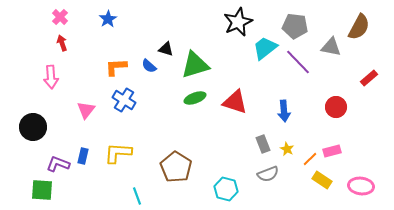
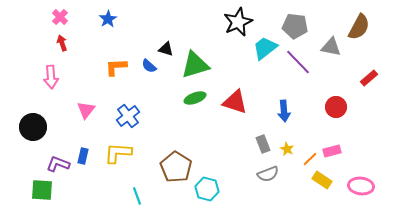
blue cross: moved 4 px right, 16 px down; rotated 20 degrees clockwise
cyan hexagon: moved 19 px left
